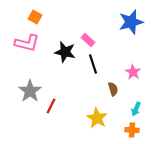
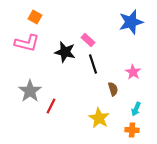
yellow star: moved 2 px right
